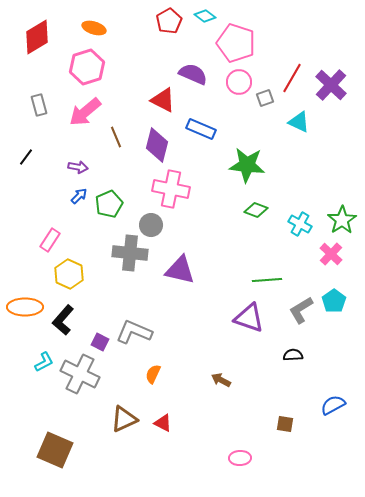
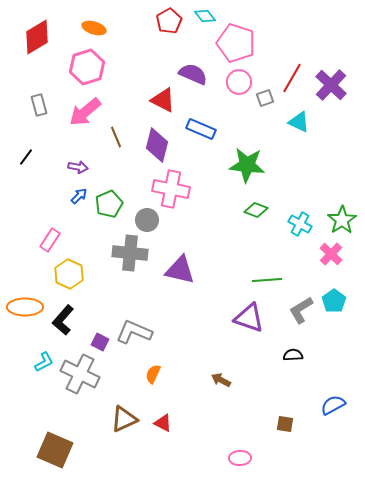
cyan diamond at (205, 16): rotated 15 degrees clockwise
gray circle at (151, 225): moved 4 px left, 5 px up
